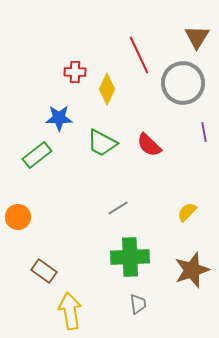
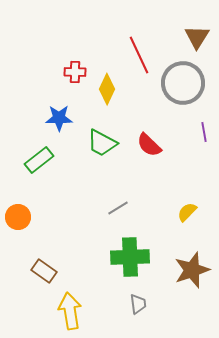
green rectangle: moved 2 px right, 5 px down
